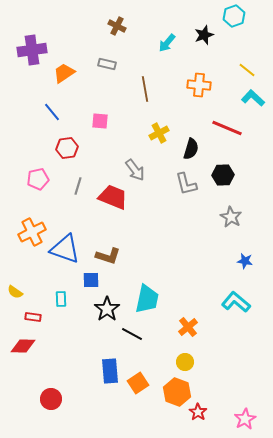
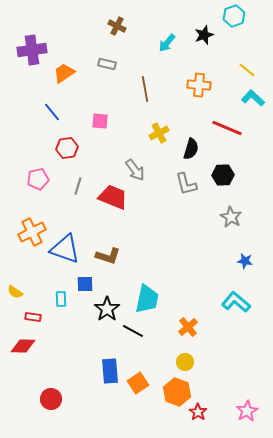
blue square at (91, 280): moved 6 px left, 4 px down
black line at (132, 334): moved 1 px right, 3 px up
pink star at (245, 419): moved 2 px right, 8 px up
